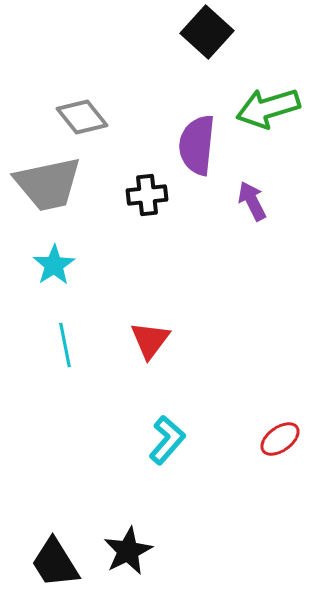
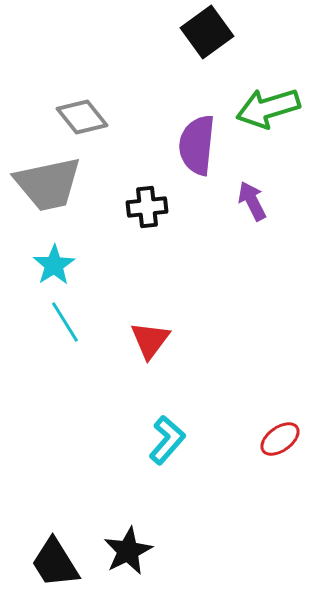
black square: rotated 12 degrees clockwise
black cross: moved 12 px down
cyan line: moved 23 px up; rotated 21 degrees counterclockwise
